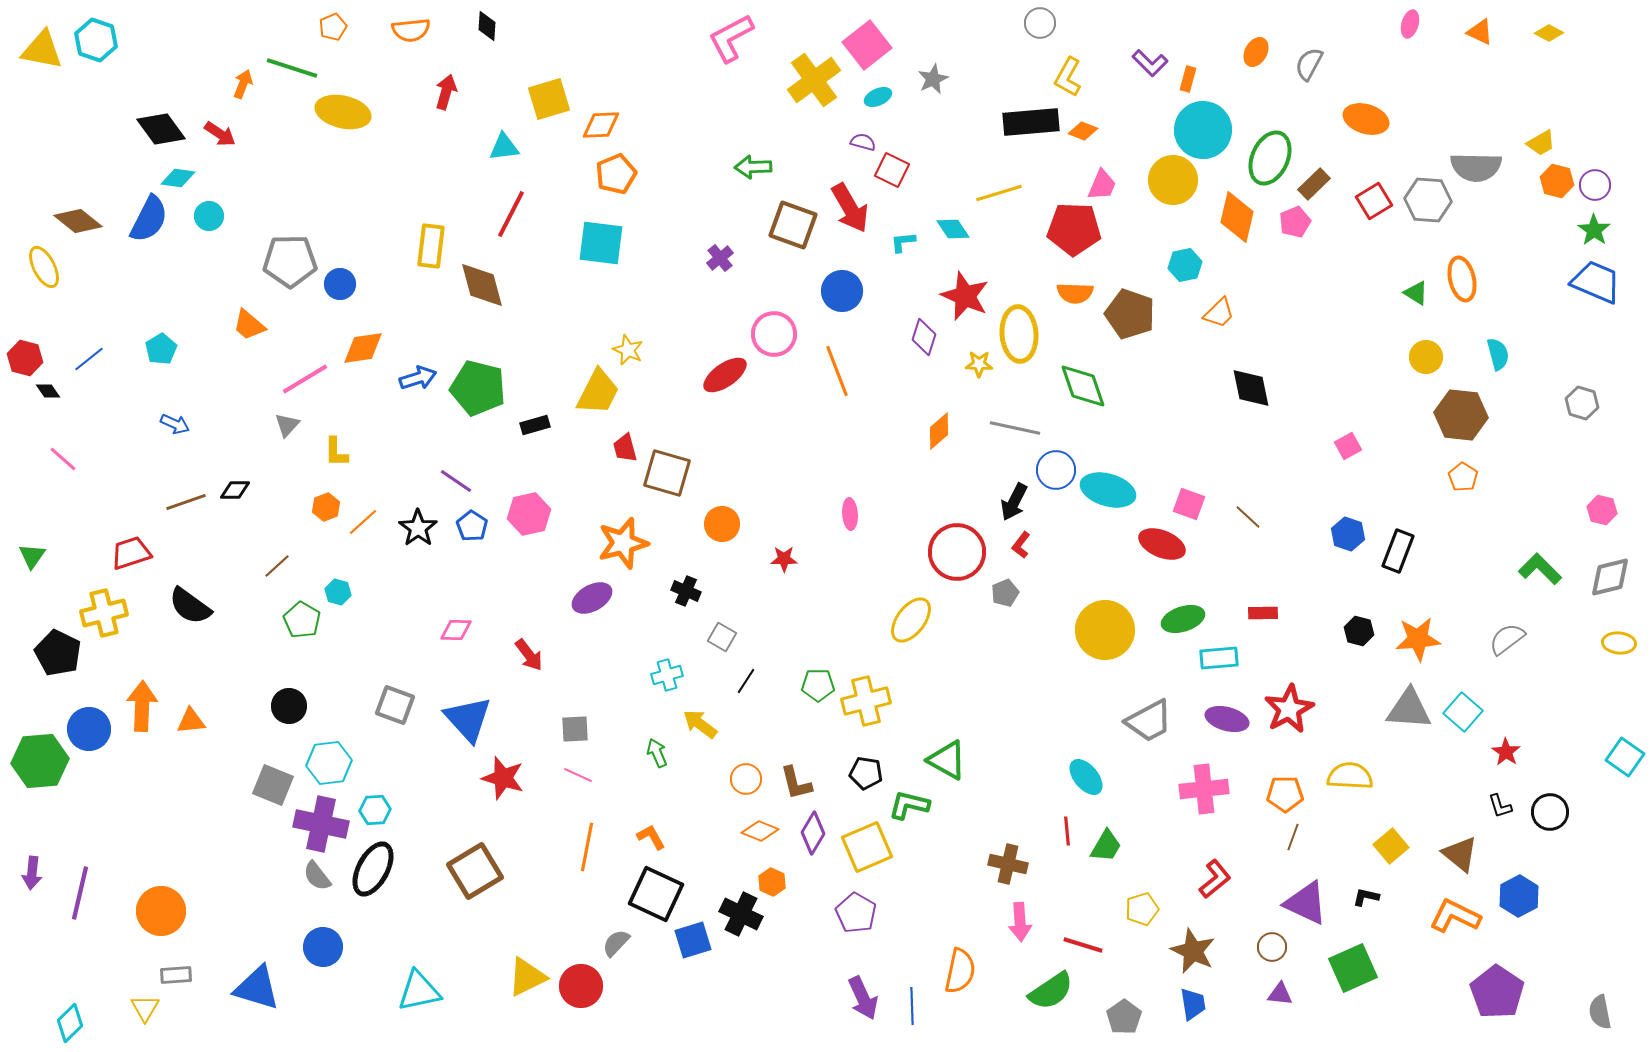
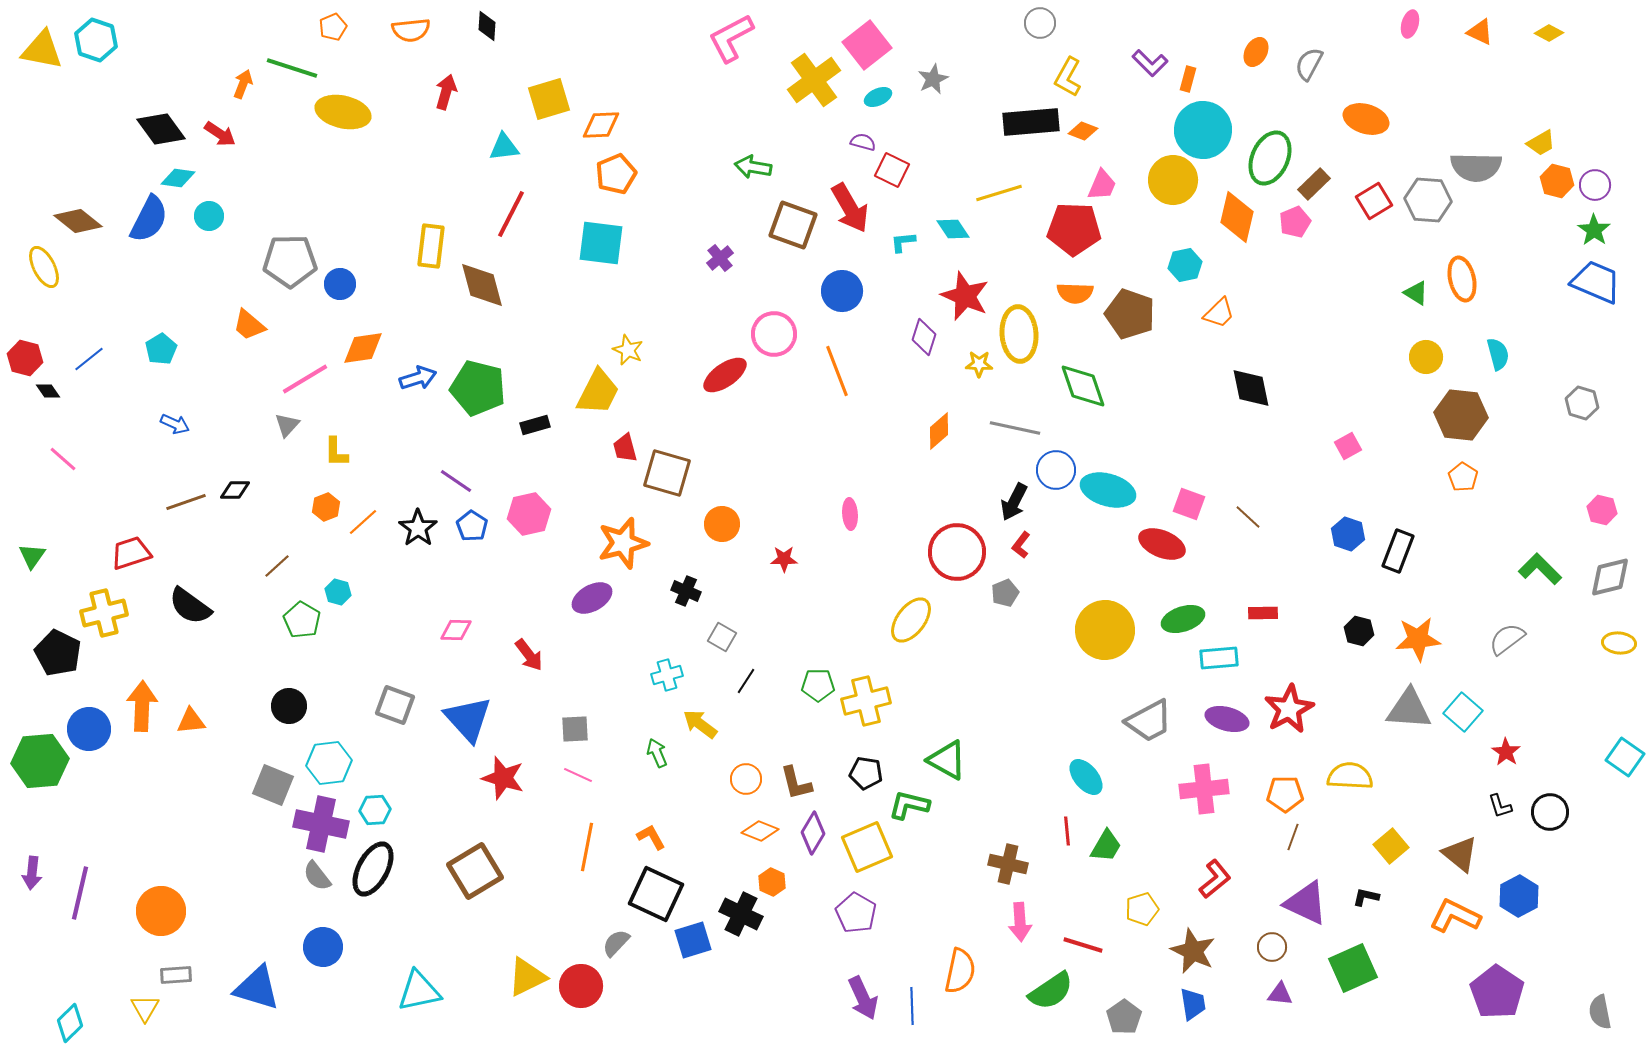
green arrow at (753, 167): rotated 12 degrees clockwise
